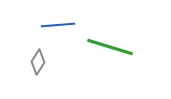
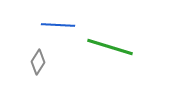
blue line: rotated 8 degrees clockwise
